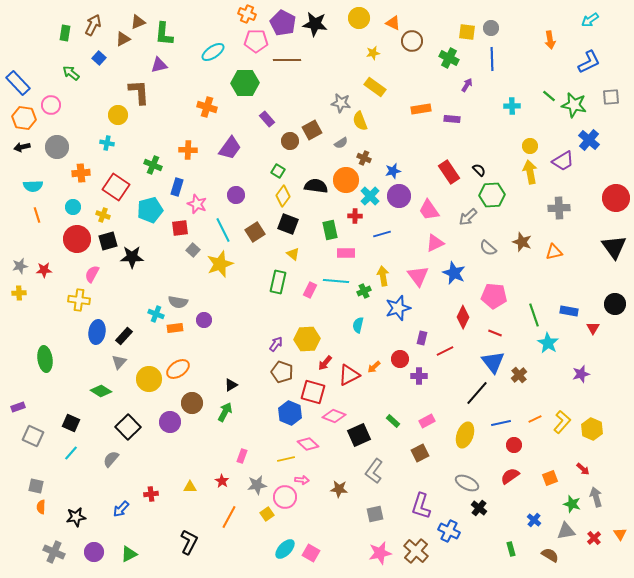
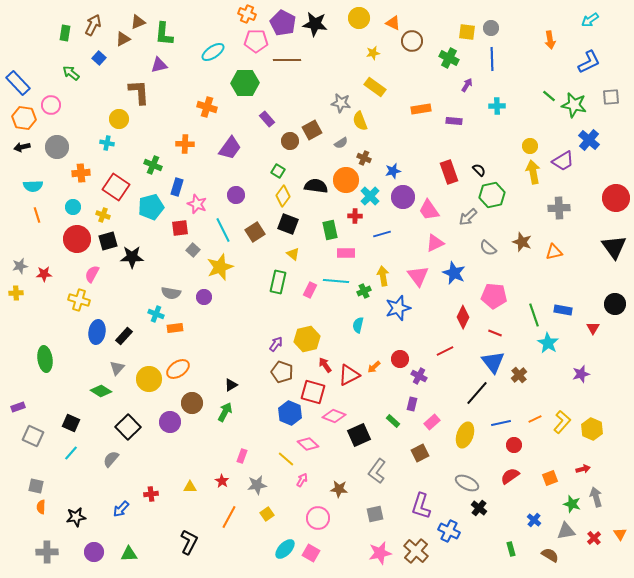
cyan cross at (512, 106): moved 15 px left
yellow circle at (118, 115): moved 1 px right, 4 px down
purple rectangle at (452, 119): moved 2 px right, 2 px down
orange cross at (188, 150): moved 3 px left, 6 px up
red rectangle at (449, 172): rotated 15 degrees clockwise
yellow arrow at (530, 172): moved 3 px right
green hexagon at (492, 195): rotated 10 degrees counterclockwise
purple circle at (399, 196): moved 4 px right, 1 px down
cyan pentagon at (150, 210): moved 1 px right, 3 px up
yellow star at (220, 264): moved 3 px down
red star at (44, 270): moved 4 px down
yellow cross at (19, 293): moved 3 px left
yellow cross at (79, 300): rotated 10 degrees clockwise
gray semicircle at (178, 302): moved 7 px left, 9 px up
blue rectangle at (569, 311): moved 6 px left, 1 px up
purple circle at (204, 320): moved 23 px up
purple rectangle at (422, 338): moved 10 px left, 66 px down
yellow hexagon at (307, 339): rotated 10 degrees counterclockwise
gray triangle at (119, 362): moved 2 px left, 6 px down
red arrow at (325, 363): moved 2 px down; rotated 105 degrees clockwise
purple cross at (419, 376): rotated 28 degrees clockwise
pink rectangle at (427, 421): moved 5 px right, 1 px down; rotated 14 degrees counterclockwise
yellow line at (286, 459): rotated 54 degrees clockwise
red arrow at (583, 469): rotated 56 degrees counterclockwise
gray L-shape at (374, 471): moved 3 px right
pink arrow at (302, 480): rotated 64 degrees counterclockwise
pink circle at (285, 497): moved 33 px right, 21 px down
gray cross at (54, 552): moved 7 px left; rotated 25 degrees counterclockwise
green triangle at (129, 554): rotated 24 degrees clockwise
